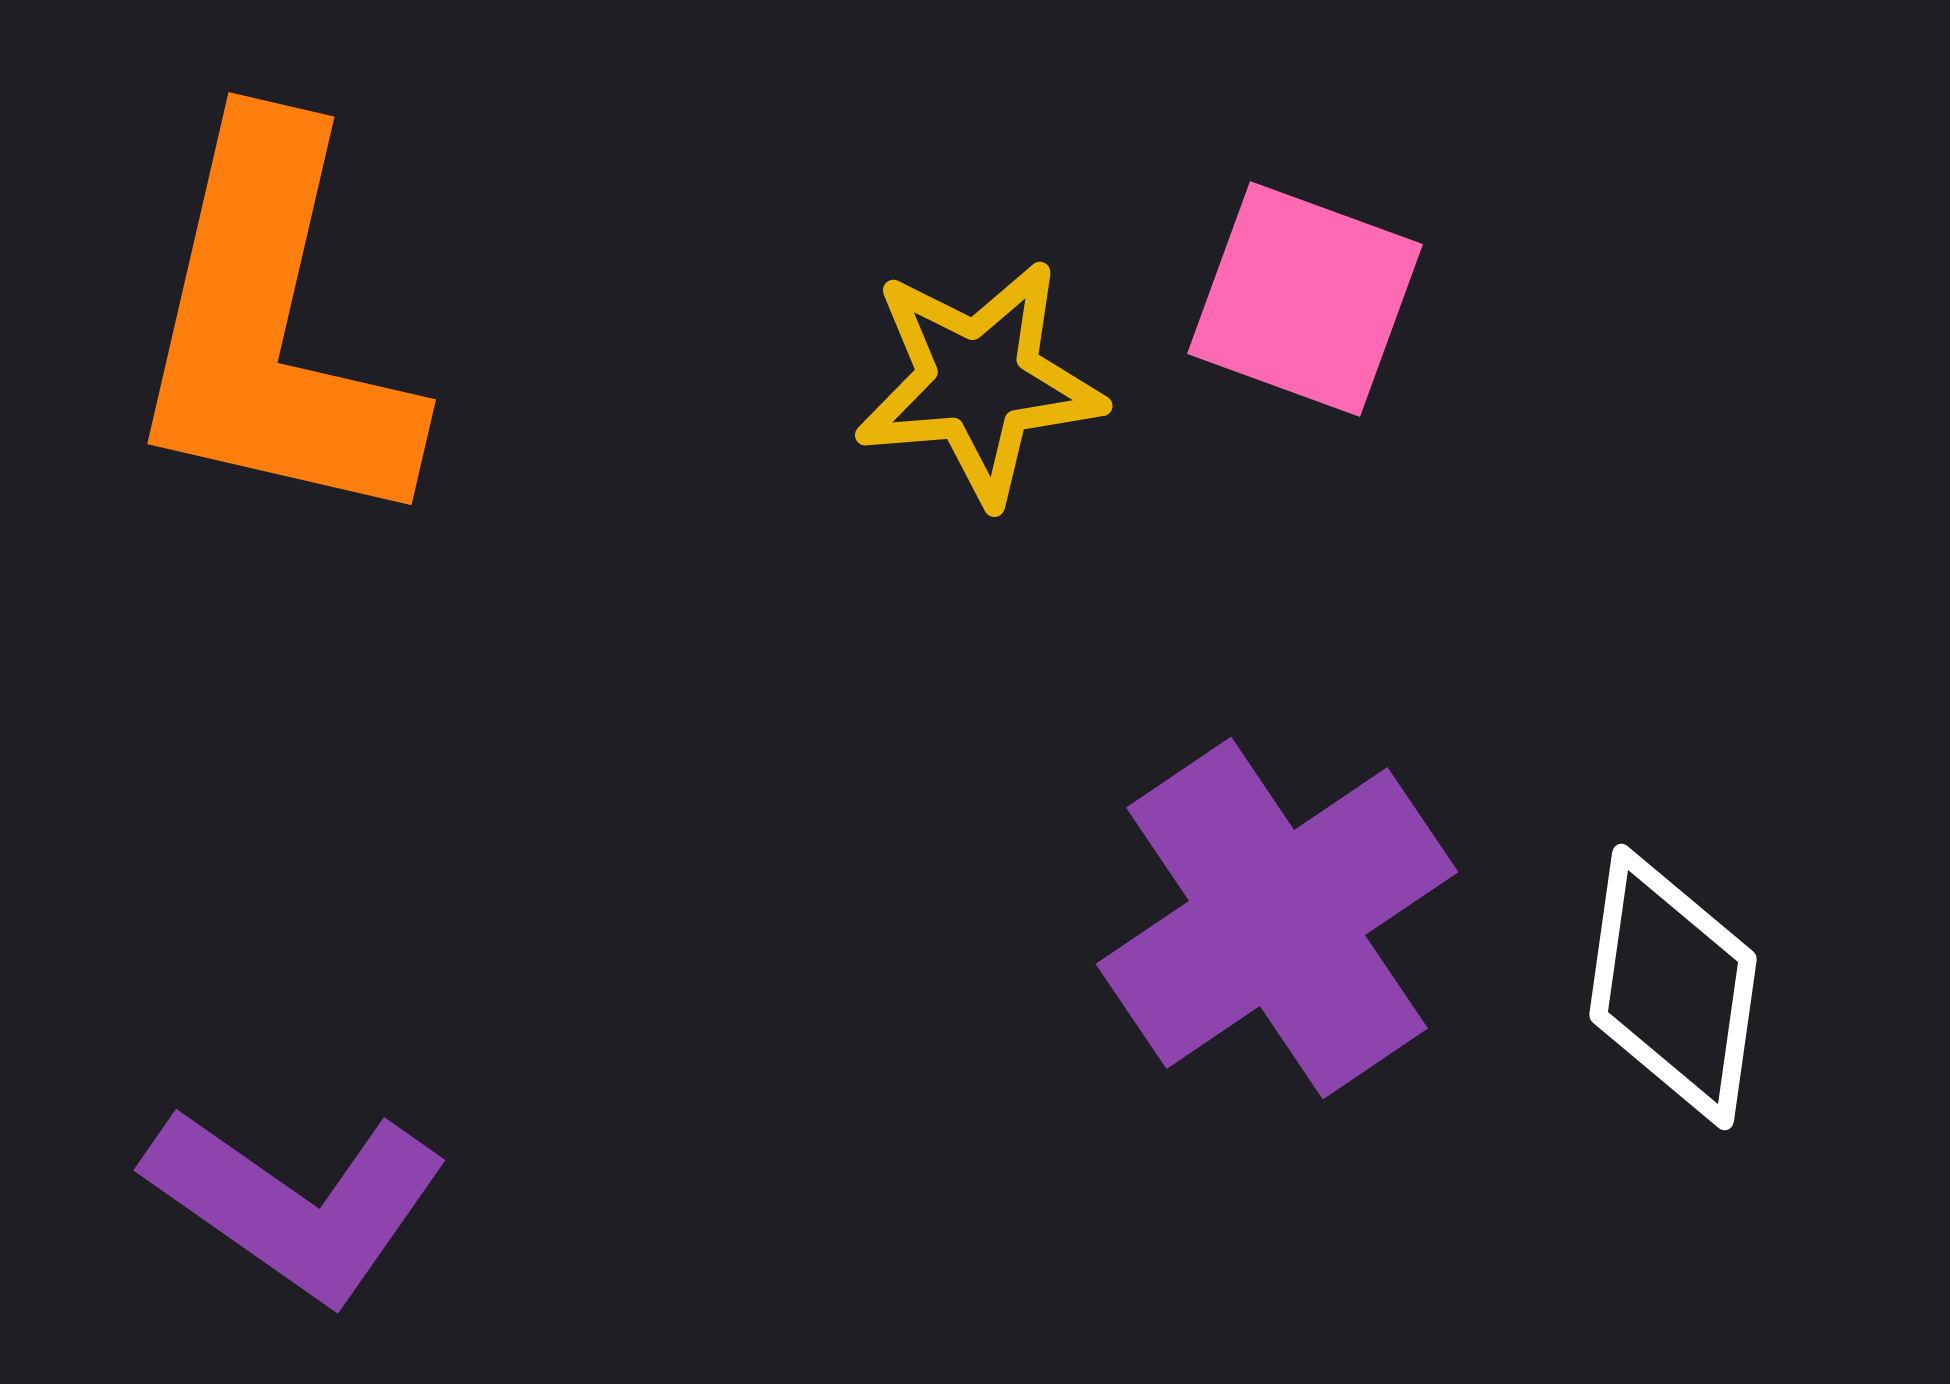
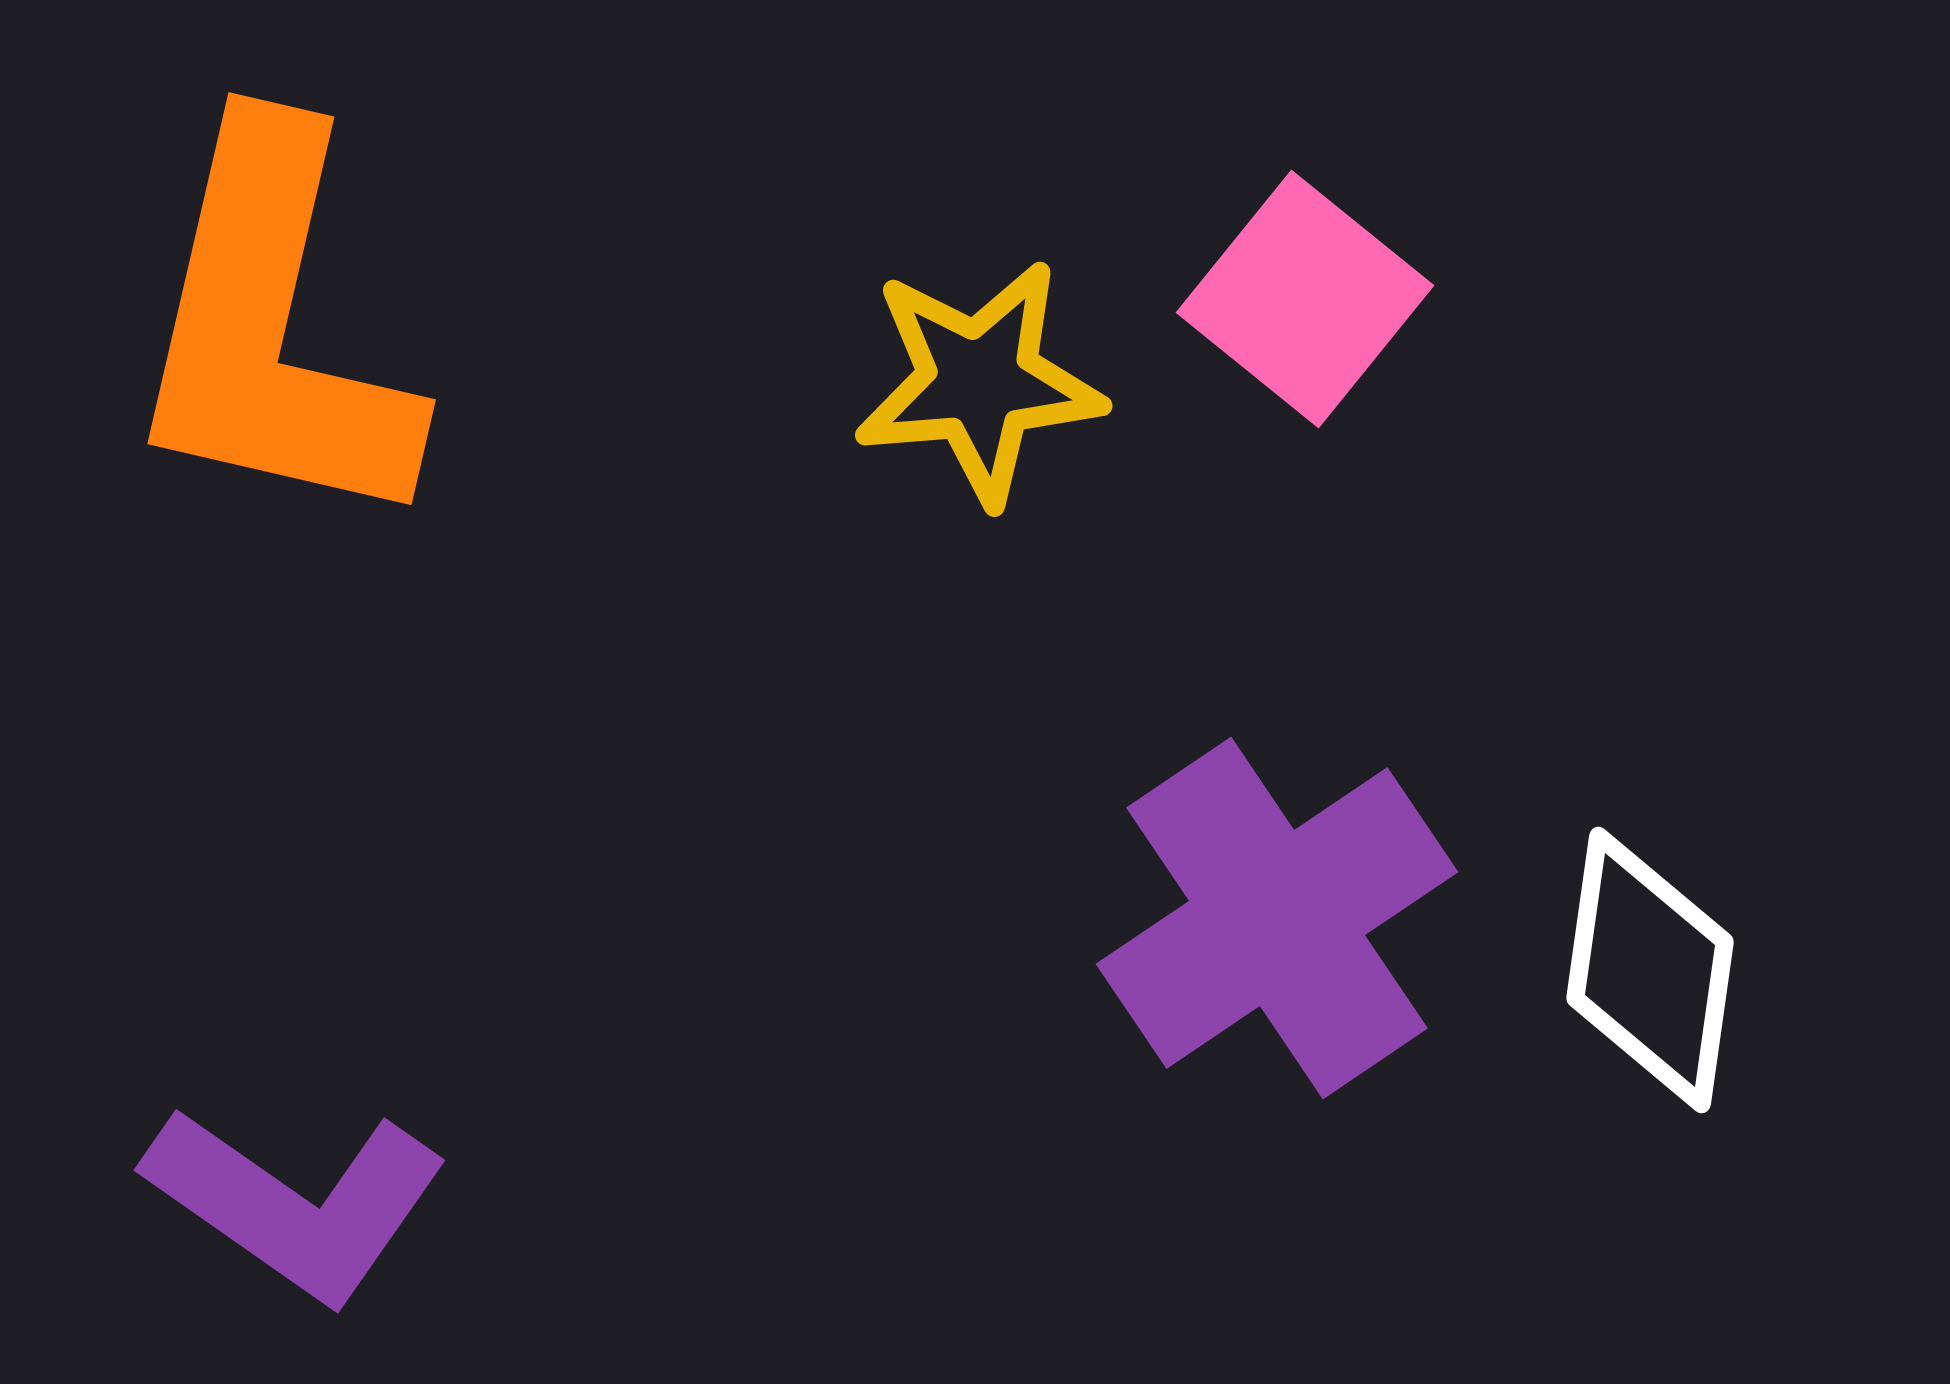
pink square: rotated 19 degrees clockwise
white diamond: moved 23 px left, 17 px up
